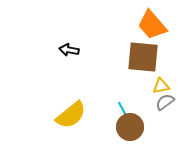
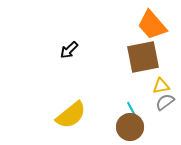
black arrow: rotated 54 degrees counterclockwise
brown square: rotated 16 degrees counterclockwise
cyan line: moved 9 px right
